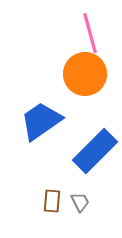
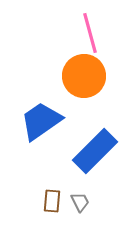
orange circle: moved 1 px left, 2 px down
